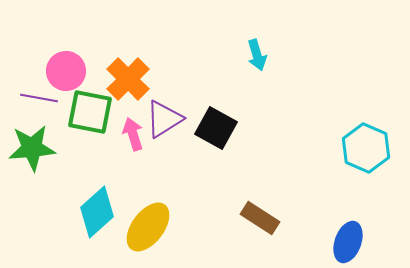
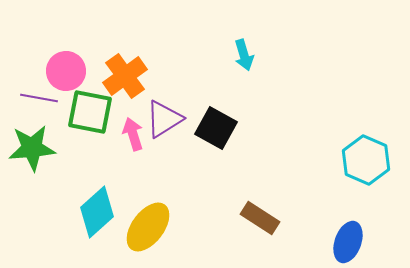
cyan arrow: moved 13 px left
orange cross: moved 3 px left, 3 px up; rotated 9 degrees clockwise
cyan hexagon: moved 12 px down
